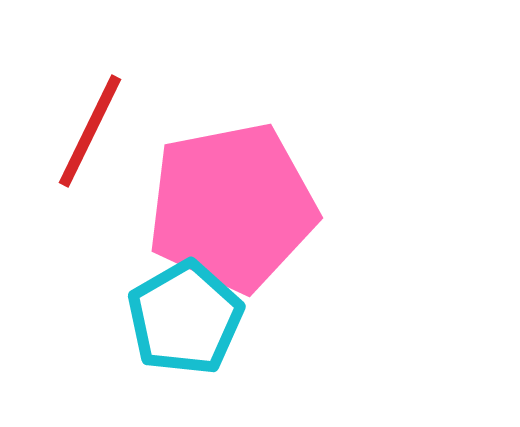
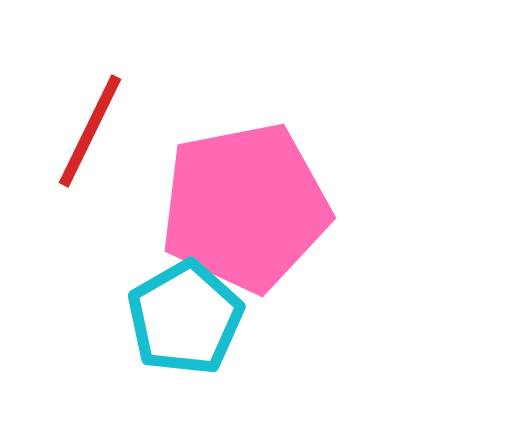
pink pentagon: moved 13 px right
